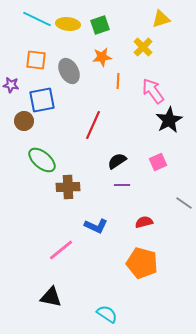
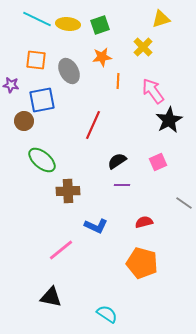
brown cross: moved 4 px down
